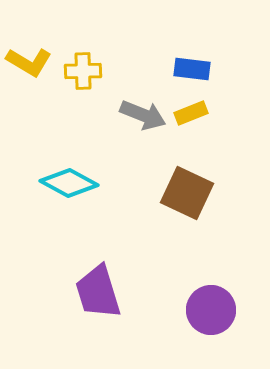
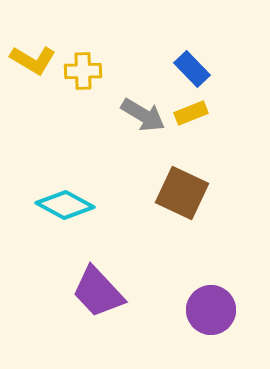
yellow L-shape: moved 4 px right, 2 px up
blue rectangle: rotated 39 degrees clockwise
gray arrow: rotated 9 degrees clockwise
cyan diamond: moved 4 px left, 22 px down
brown square: moved 5 px left
purple trapezoid: rotated 26 degrees counterclockwise
